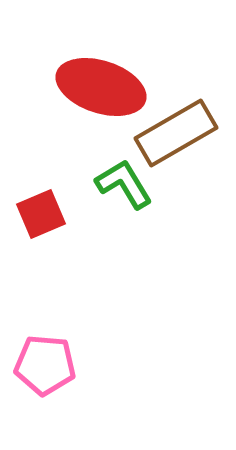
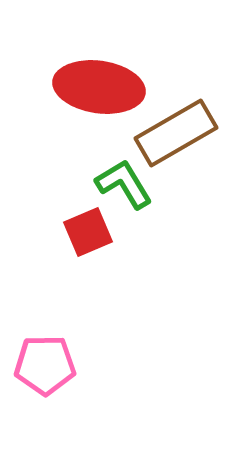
red ellipse: moved 2 px left; rotated 10 degrees counterclockwise
red square: moved 47 px right, 18 px down
pink pentagon: rotated 6 degrees counterclockwise
